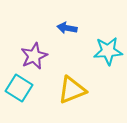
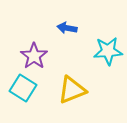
purple star: rotated 12 degrees counterclockwise
cyan square: moved 4 px right
